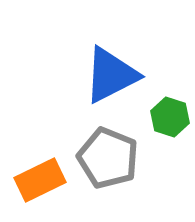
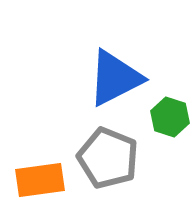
blue triangle: moved 4 px right, 3 px down
orange rectangle: rotated 18 degrees clockwise
